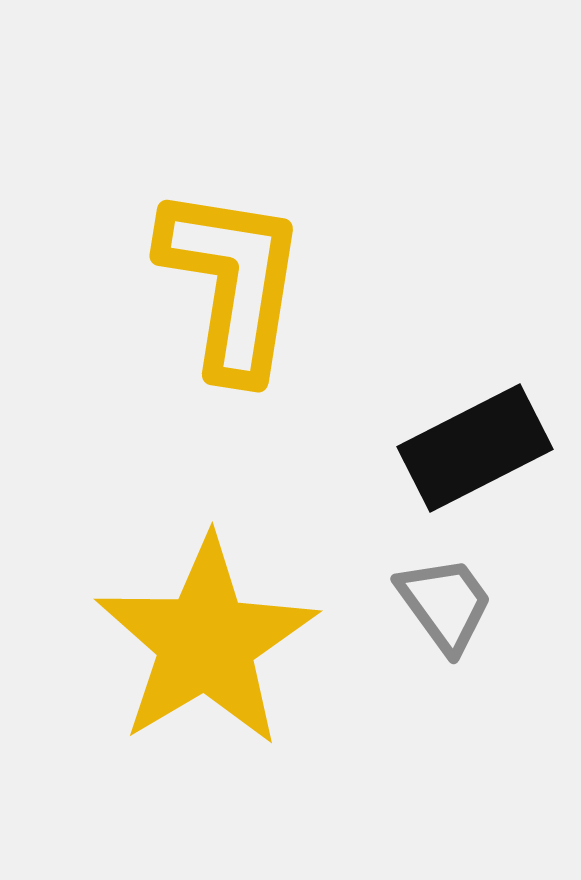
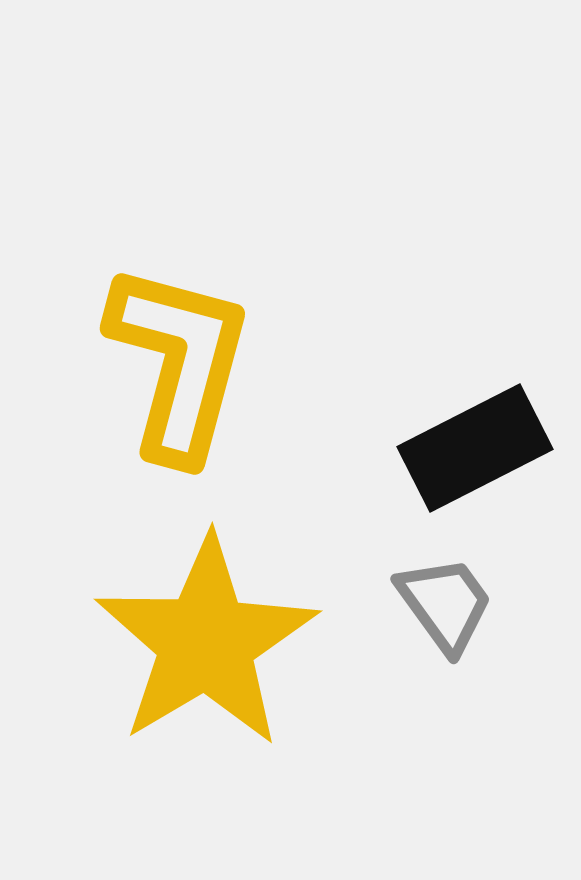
yellow L-shape: moved 53 px left, 80 px down; rotated 6 degrees clockwise
